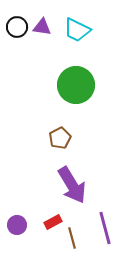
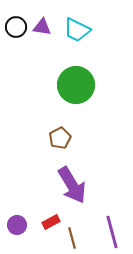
black circle: moved 1 px left
red rectangle: moved 2 px left
purple line: moved 7 px right, 4 px down
